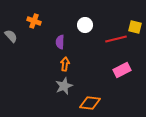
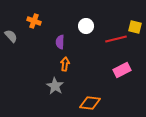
white circle: moved 1 px right, 1 px down
gray star: moved 9 px left; rotated 18 degrees counterclockwise
